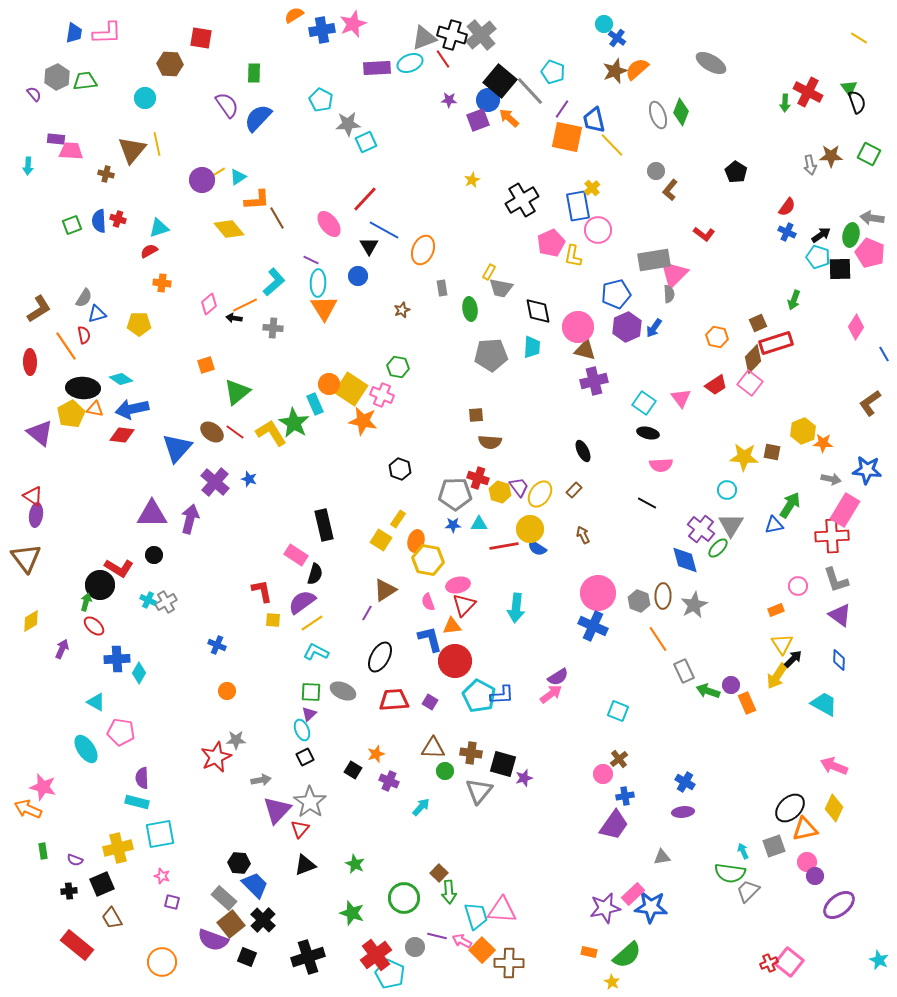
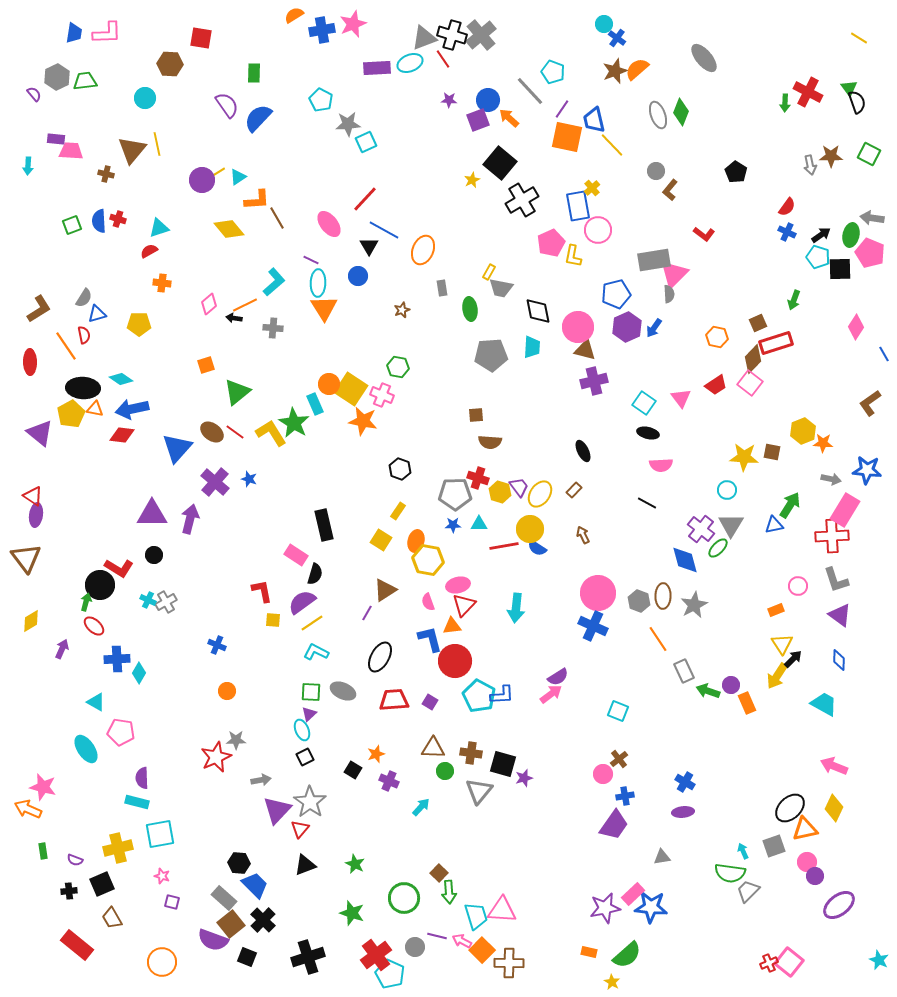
gray ellipse at (711, 63): moved 7 px left, 5 px up; rotated 20 degrees clockwise
black square at (500, 81): moved 82 px down
yellow rectangle at (398, 519): moved 8 px up
